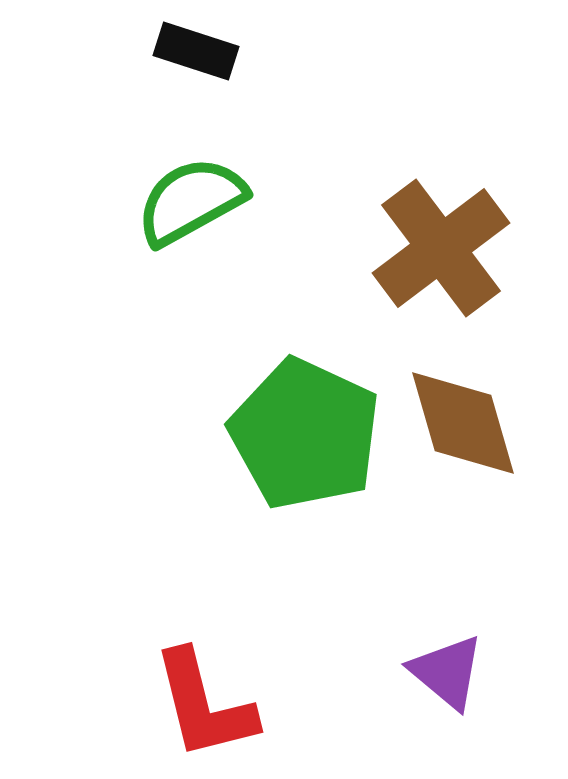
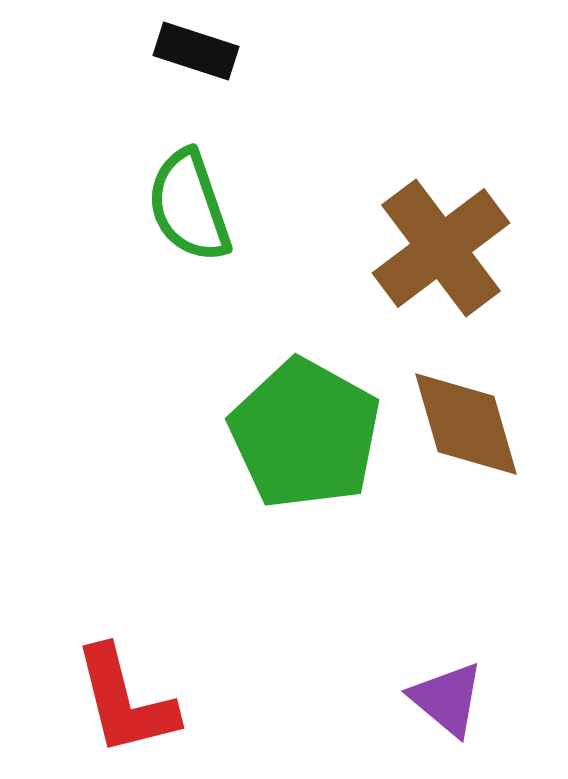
green semicircle: moved 2 px left, 5 px down; rotated 80 degrees counterclockwise
brown diamond: moved 3 px right, 1 px down
green pentagon: rotated 4 degrees clockwise
purple triangle: moved 27 px down
red L-shape: moved 79 px left, 4 px up
